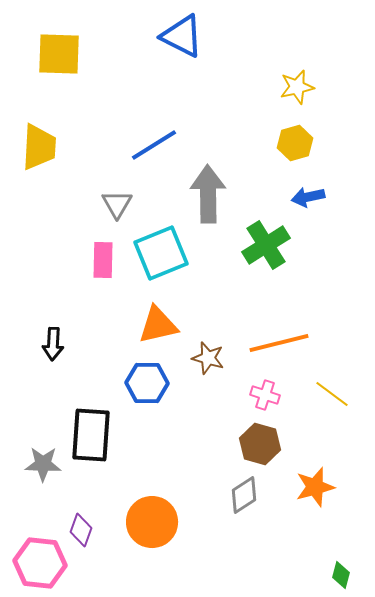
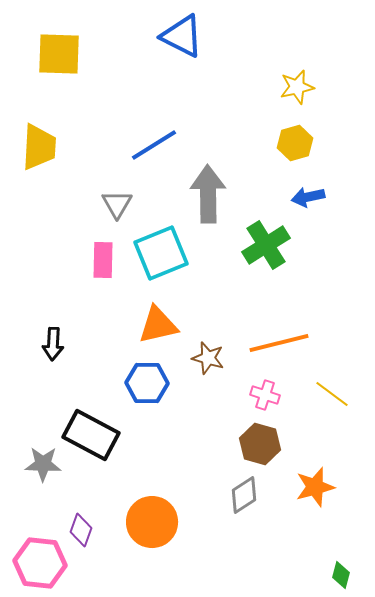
black rectangle: rotated 66 degrees counterclockwise
